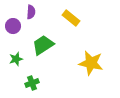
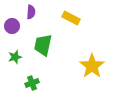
yellow rectangle: rotated 12 degrees counterclockwise
purple circle: moved 1 px left
green trapezoid: rotated 45 degrees counterclockwise
green star: moved 1 px left, 2 px up
yellow star: moved 1 px right, 3 px down; rotated 25 degrees clockwise
